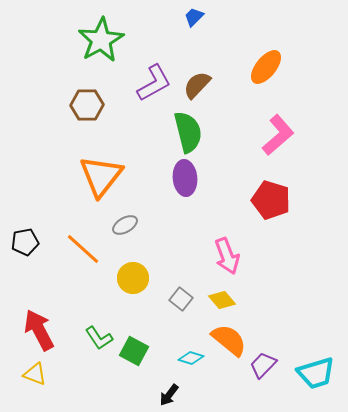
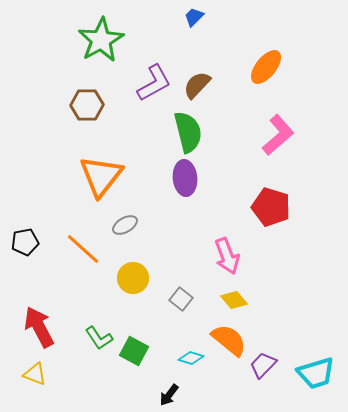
red pentagon: moved 7 px down
yellow diamond: moved 12 px right
red arrow: moved 3 px up
